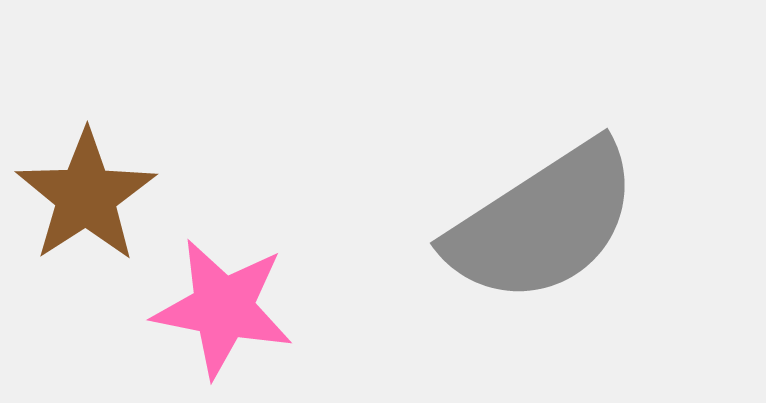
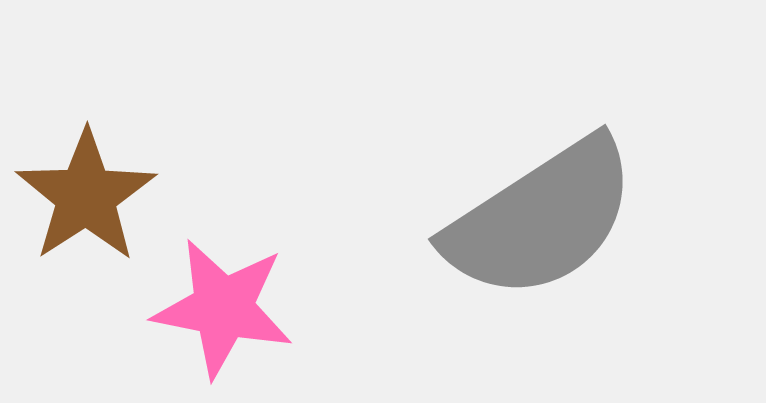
gray semicircle: moved 2 px left, 4 px up
